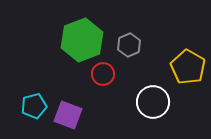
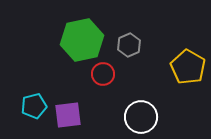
green hexagon: rotated 9 degrees clockwise
white circle: moved 12 px left, 15 px down
purple square: rotated 28 degrees counterclockwise
